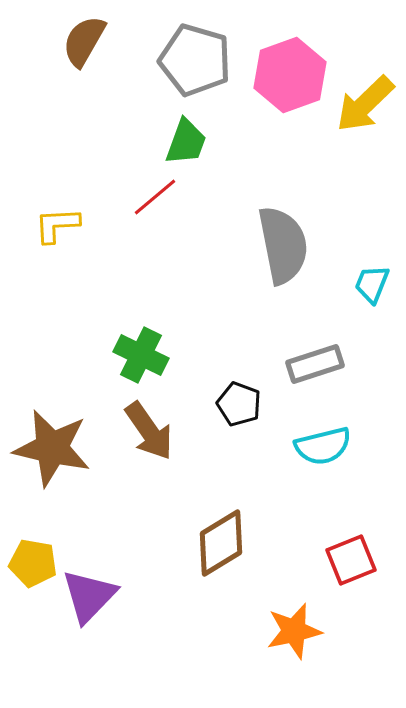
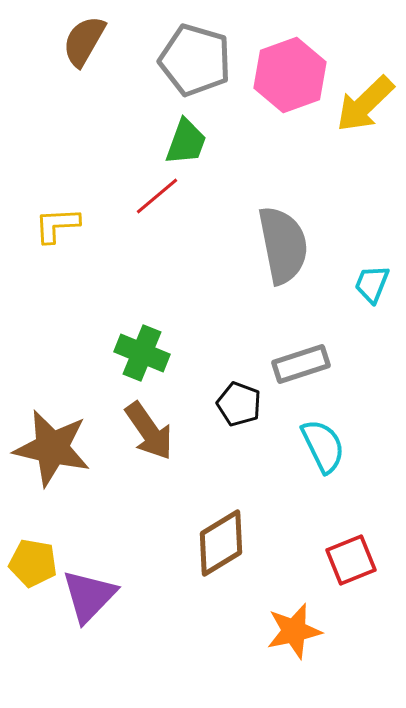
red line: moved 2 px right, 1 px up
green cross: moved 1 px right, 2 px up; rotated 4 degrees counterclockwise
gray rectangle: moved 14 px left
cyan semicircle: rotated 102 degrees counterclockwise
